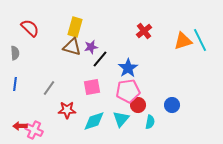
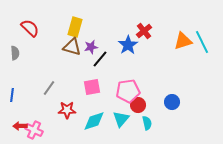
cyan line: moved 2 px right, 2 px down
blue star: moved 23 px up
blue line: moved 3 px left, 11 px down
blue circle: moved 3 px up
cyan semicircle: moved 3 px left, 1 px down; rotated 24 degrees counterclockwise
